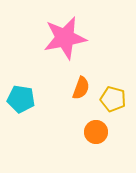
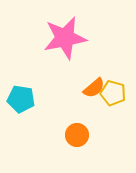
orange semicircle: moved 13 px right; rotated 30 degrees clockwise
yellow pentagon: moved 6 px up
orange circle: moved 19 px left, 3 px down
